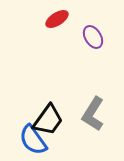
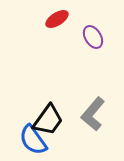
gray L-shape: rotated 8 degrees clockwise
